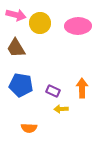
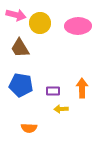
brown trapezoid: moved 4 px right
purple rectangle: rotated 24 degrees counterclockwise
